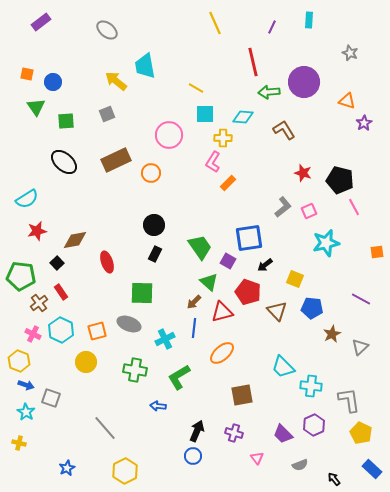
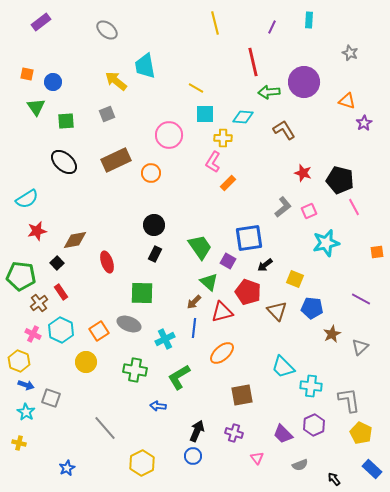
yellow line at (215, 23): rotated 10 degrees clockwise
orange square at (97, 331): moved 2 px right; rotated 18 degrees counterclockwise
yellow hexagon at (125, 471): moved 17 px right, 8 px up
